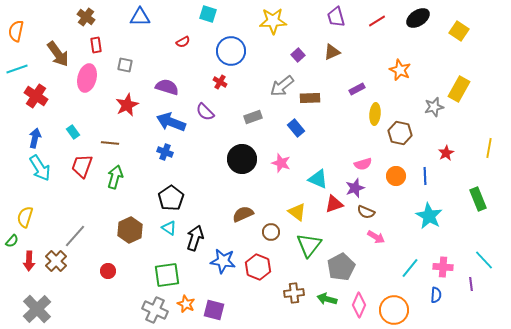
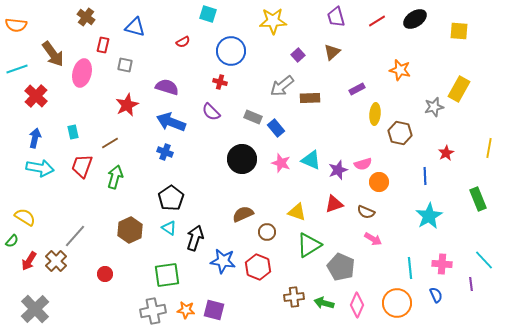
blue triangle at (140, 17): moved 5 px left, 10 px down; rotated 15 degrees clockwise
black ellipse at (418, 18): moved 3 px left, 1 px down
orange semicircle at (16, 31): moved 6 px up; rotated 95 degrees counterclockwise
yellow square at (459, 31): rotated 30 degrees counterclockwise
red rectangle at (96, 45): moved 7 px right; rotated 21 degrees clockwise
brown triangle at (332, 52): rotated 18 degrees counterclockwise
brown arrow at (58, 54): moved 5 px left
orange star at (400, 70): rotated 10 degrees counterclockwise
pink ellipse at (87, 78): moved 5 px left, 5 px up
red cross at (220, 82): rotated 16 degrees counterclockwise
red cross at (36, 96): rotated 10 degrees clockwise
purple semicircle at (205, 112): moved 6 px right
gray rectangle at (253, 117): rotated 42 degrees clockwise
blue rectangle at (296, 128): moved 20 px left
cyan rectangle at (73, 132): rotated 24 degrees clockwise
brown line at (110, 143): rotated 36 degrees counterclockwise
cyan arrow at (40, 168): rotated 48 degrees counterclockwise
orange circle at (396, 176): moved 17 px left, 6 px down
cyan triangle at (318, 179): moved 7 px left, 19 px up
purple star at (355, 188): moved 17 px left, 18 px up
yellow triangle at (297, 212): rotated 18 degrees counterclockwise
cyan star at (429, 216): rotated 12 degrees clockwise
yellow semicircle at (25, 217): rotated 105 degrees clockwise
brown circle at (271, 232): moved 4 px left
pink arrow at (376, 237): moved 3 px left, 2 px down
green triangle at (309, 245): rotated 20 degrees clockwise
red arrow at (29, 261): rotated 30 degrees clockwise
gray pentagon at (341, 267): rotated 20 degrees counterclockwise
pink cross at (443, 267): moved 1 px left, 3 px up
cyan line at (410, 268): rotated 45 degrees counterclockwise
red circle at (108, 271): moved 3 px left, 3 px down
brown cross at (294, 293): moved 4 px down
blue semicircle at (436, 295): rotated 28 degrees counterclockwise
green arrow at (327, 299): moved 3 px left, 4 px down
orange star at (186, 304): moved 6 px down; rotated 18 degrees counterclockwise
pink diamond at (359, 305): moved 2 px left
gray cross at (37, 309): moved 2 px left
gray cross at (155, 310): moved 2 px left, 1 px down; rotated 35 degrees counterclockwise
orange circle at (394, 310): moved 3 px right, 7 px up
